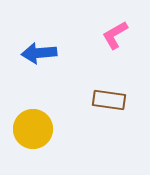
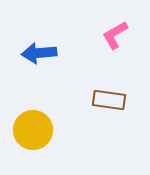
yellow circle: moved 1 px down
